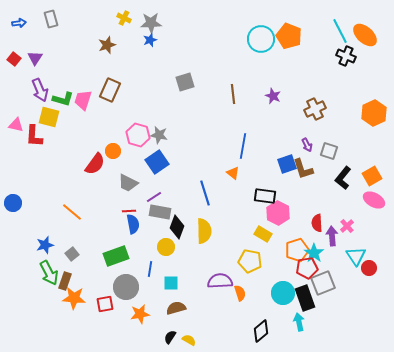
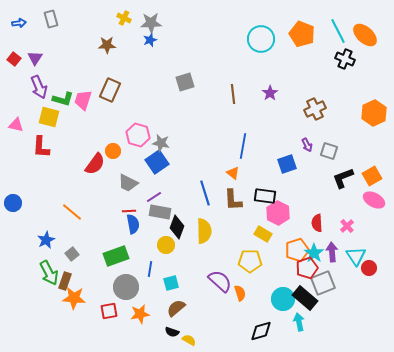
cyan line at (340, 31): moved 2 px left
orange pentagon at (289, 36): moved 13 px right, 2 px up
brown star at (107, 45): rotated 18 degrees clockwise
black cross at (346, 56): moved 1 px left, 3 px down
purple arrow at (40, 90): moved 1 px left, 3 px up
purple star at (273, 96): moved 3 px left, 3 px up; rotated 14 degrees clockwise
gray star at (159, 135): moved 2 px right, 8 px down
red L-shape at (34, 136): moved 7 px right, 11 px down
brown L-shape at (303, 169): moved 70 px left, 31 px down; rotated 15 degrees clockwise
black L-shape at (343, 178): rotated 30 degrees clockwise
purple arrow at (332, 236): moved 16 px down
blue star at (45, 245): moved 1 px right, 5 px up; rotated 12 degrees counterclockwise
yellow circle at (166, 247): moved 2 px up
yellow pentagon at (250, 261): rotated 10 degrees counterclockwise
red pentagon at (307, 268): rotated 10 degrees counterclockwise
purple semicircle at (220, 281): rotated 45 degrees clockwise
cyan square at (171, 283): rotated 14 degrees counterclockwise
cyan circle at (283, 293): moved 6 px down
black rectangle at (305, 298): rotated 30 degrees counterclockwise
red square at (105, 304): moved 4 px right, 7 px down
brown semicircle at (176, 308): rotated 24 degrees counterclockwise
black diamond at (261, 331): rotated 25 degrees clockwise
black semicircle at (170, 337): moved 2 px right, 5 px up; rotated 104 degrees counterclockwise
